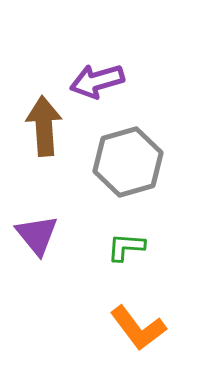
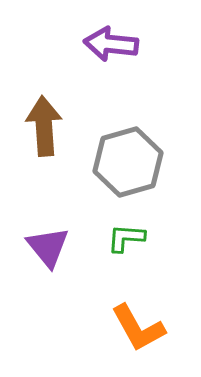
purple arrow: moved 14 px right, 37 px up; rotated 22 degrees clockwise
purple triangle: moved 11 px right, 12 px down
green L-shape: moved 9 px up
orange L-shape: rotated 8 degrees clockwise
